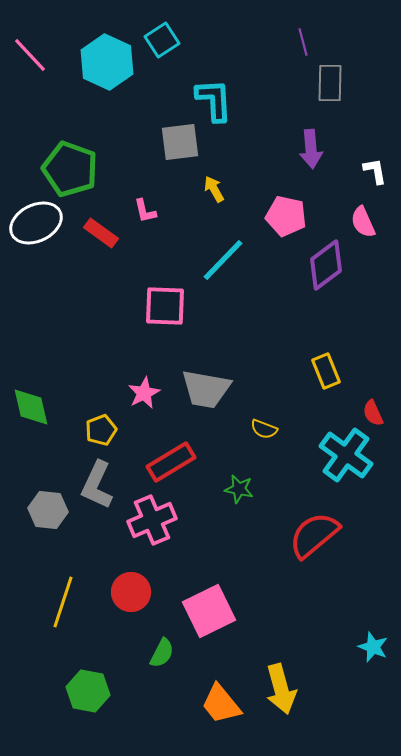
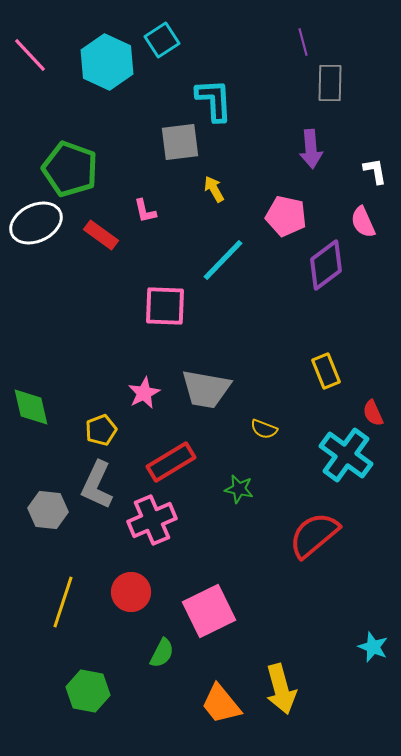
red rectangle at (101, 233): moved 2 px down
